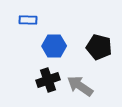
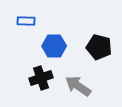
blue rectangle: moved 2 px left, 1 px down
black cross: moved 7 px left, 2 px up
gray arrow: moved 2 px left
